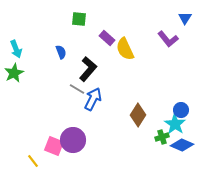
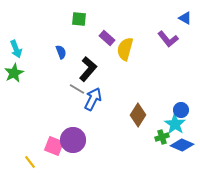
blue triangle: rotated 32 degrees counterclockwise
yellow semicircle: rotated 40 degrees clockwise
yellow line: moved 3 px left, 1 px down
